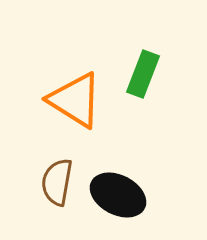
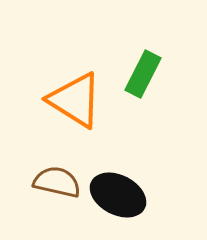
green rectangle: rotated 6 degrees clockwise
brown semicircle: rotated 93 degrees clockwise
